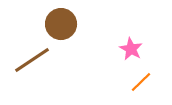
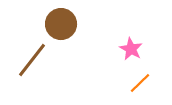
brown line: rotated 18 degrees counterclockwise
orange line: moved 1 px left, 1 px down
